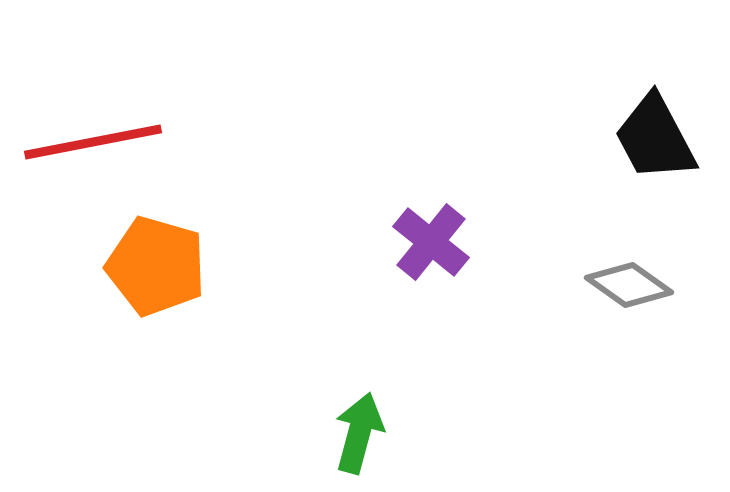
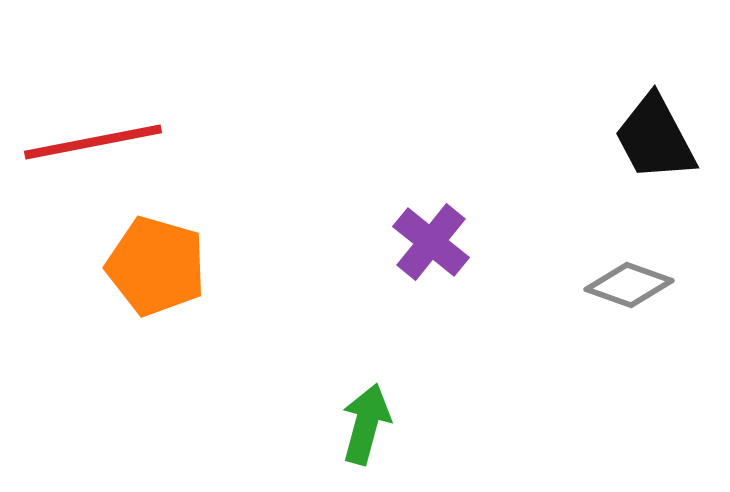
gray diamond: rotated 16 degrees counterclockwise
green arrow: moved 7 px right, 9 px up
